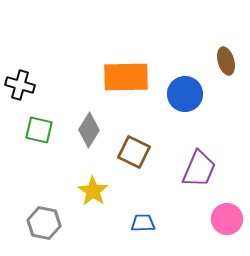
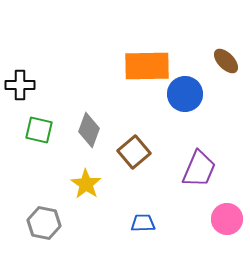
brown ellipse: rotated 28 degrees counterclockwise
orange rectangle: moved 21 px right, 11 px up
black cross: rotated 16 degrees counterclockwise
gray diamond: rotated 12 degrees counterclockwise
brown square: rotated 24 degrees clockwise
yellow star: moved 7 px left, 7 px up
